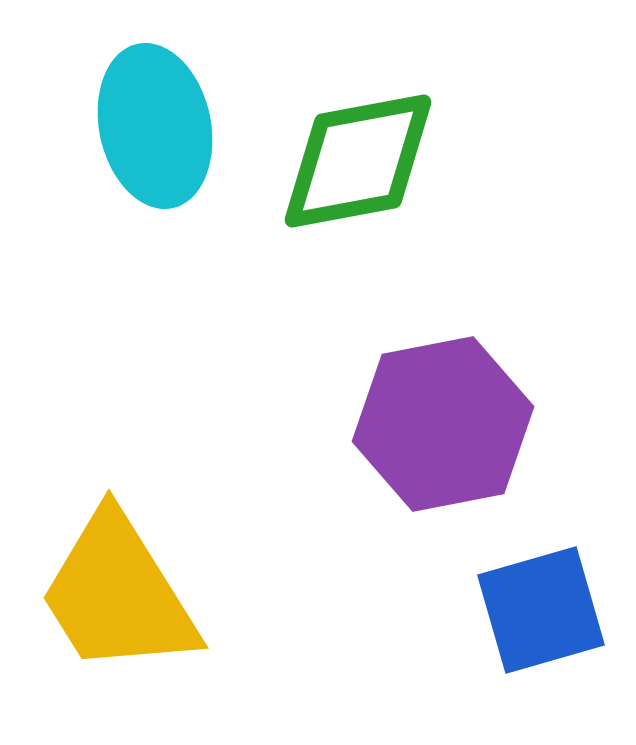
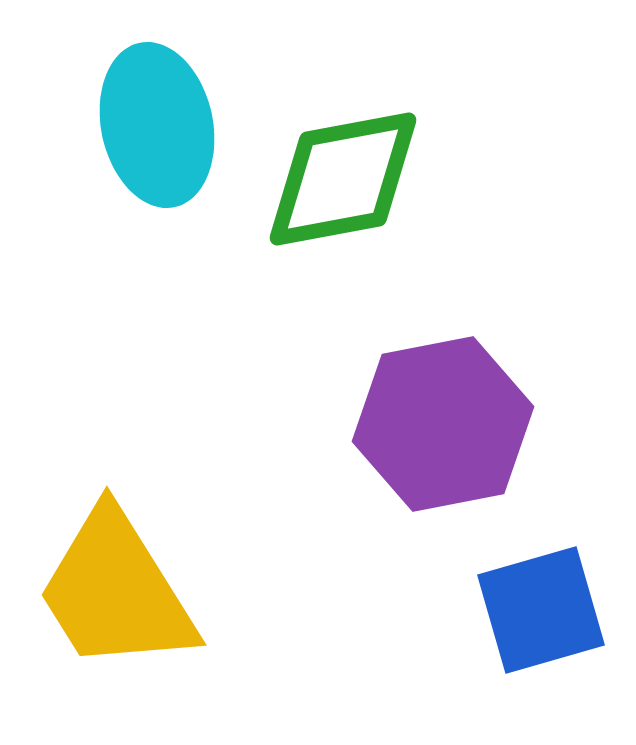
cyan ellipse: moved 2 px right, 1 px up
green diamond: moved 15 px left, 18 px down
yellow trapezoid: moved 2 px left, 3 px up
